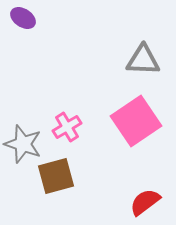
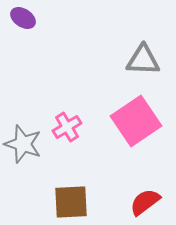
brown square: moved 15 px right, 26 px down; rotated 12 degrees clockwise
